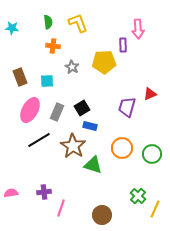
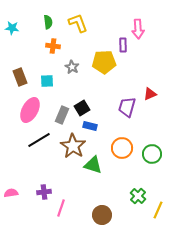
gray rectangle: moved 5 px right, 3 px down
yellow line: moved 3 px right, 1 px down
